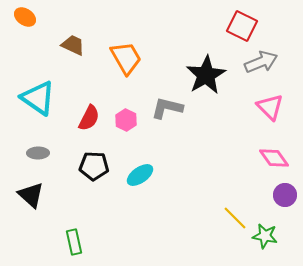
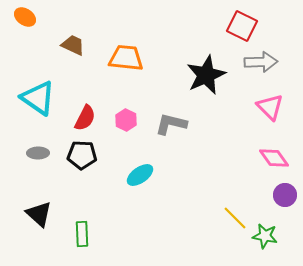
orange trapezoid: rotated 54 degrees counterclockwise
gray arrow: rotated 20 degrees clockwise
black star: rotated 6 degrees clockwise
gray L-shape: moved 4 px right, 16 px down
red semicircle: moved 4 px left
black pentagon: moved 12 px left, 11 px up
black triangle: moved 8 px right, 19 px down
green rectangle: moved 8 px right, 8 px up; rotated 10 degrees clockwise
